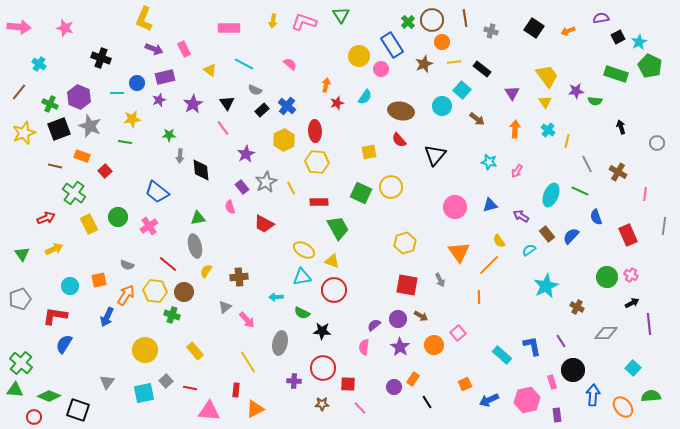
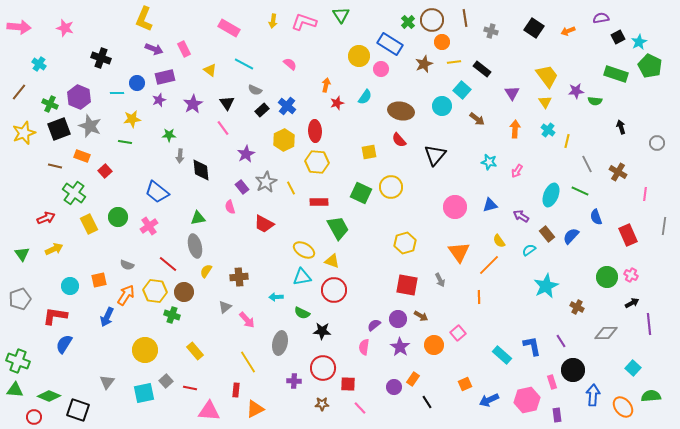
pink rectangle at (229, 28): rotated 30 degrees clockwise
blue rectangle at (392, 45): moved 2 px left, 1 px up; rotated 25 degrees counterclockwise
green cross at (21, 363): moved 3 px left, 2 px up; rotated 20 degrees counterclockwise
